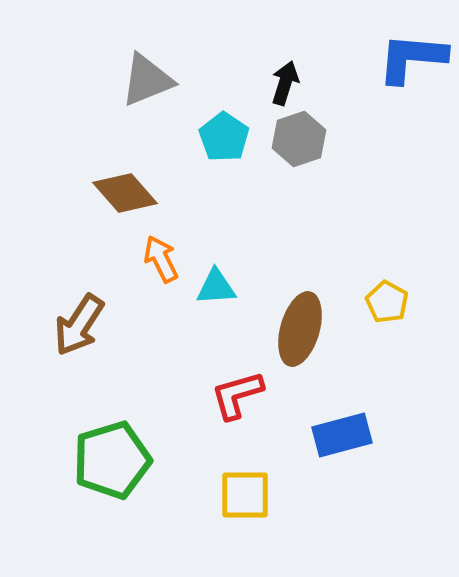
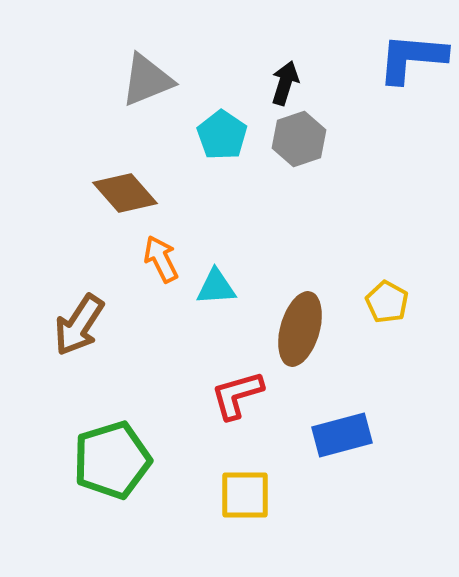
cyan pentagon: moved 2 px left, 2 px up
